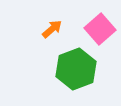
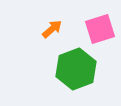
pink square: rotated 24 degrees clockwise
